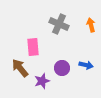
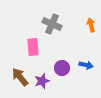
gray cross: moved 7 px left
brown arrow: moved 9 px down
